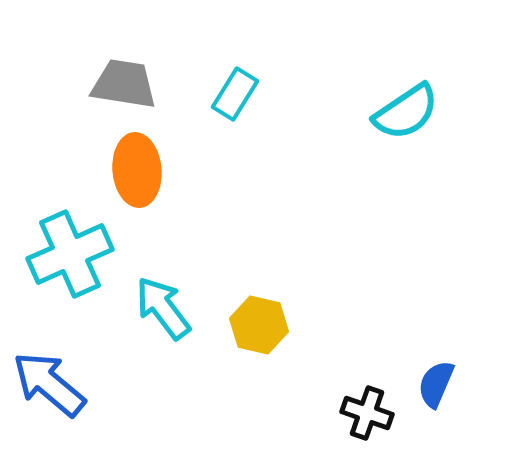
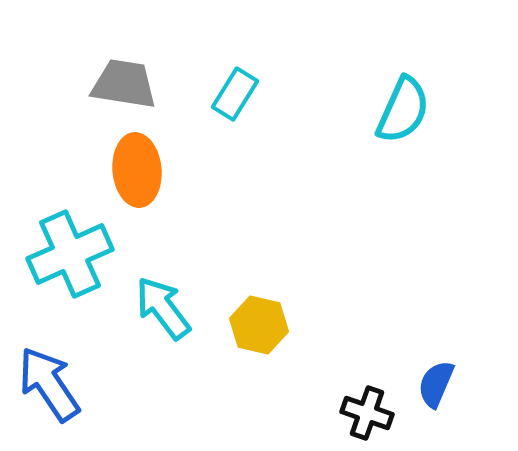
cyan semicircle: moved 3 px left, 2 px up; rotated 32 degrees counterclockwise
blue arrow: rotated 16 degrees clockwise
